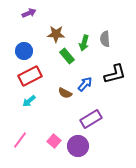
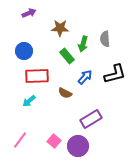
brown star: moved 4 px right, 6 px up
green arrow: moved 1 px left, 1 px down
red rectangle: moved 7 px right; rotated 25 degrees clockwise
blue arrow: moved 7 px up
